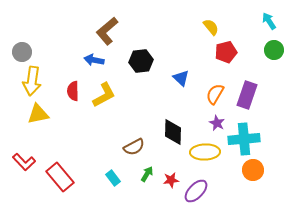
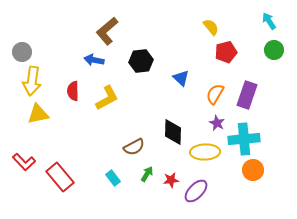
yellow L-shape: moved 3 px right, 3 px down
